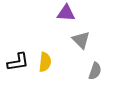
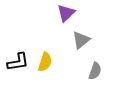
purple triangle: rotated 48 degrees counterclockwise
gray triangle: rotated 36 degrees clockwise
yellow semicircle: rotated 12 degrees clockwise
